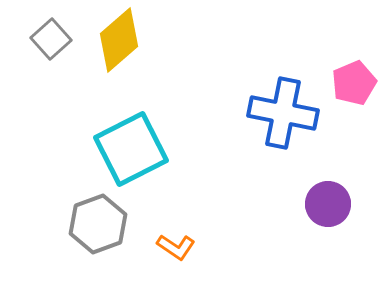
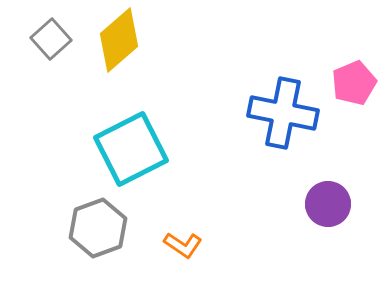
gray hexagon: moved 4 px down
orange L-shape: moved 7 px right, 2 px up
